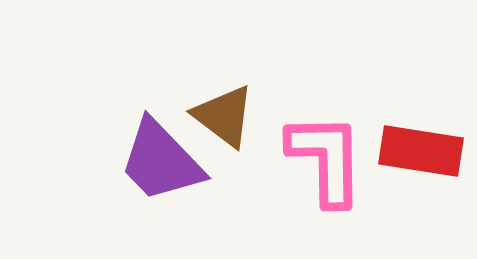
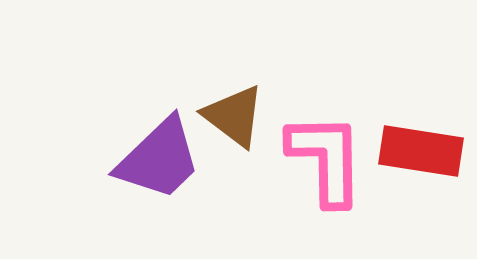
brown triangle: moved 10 px right
purple trapezoid: moved 2 px left, 2 px up; rotated 90 degrees counterclockwise
